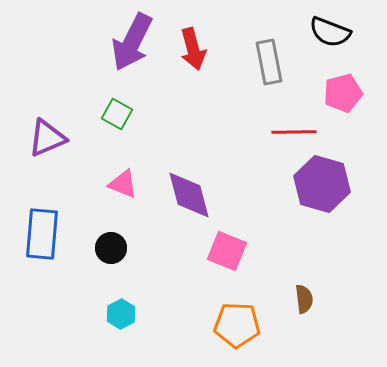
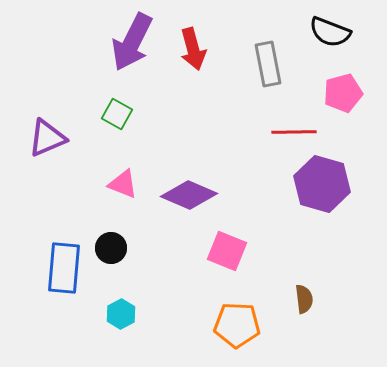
gray rectangle: moved 1 px left, 2 px down
purple diamond: rotated 52 degrees counterclockwise
blue rectangle: moved 22 px right, 34 px down
